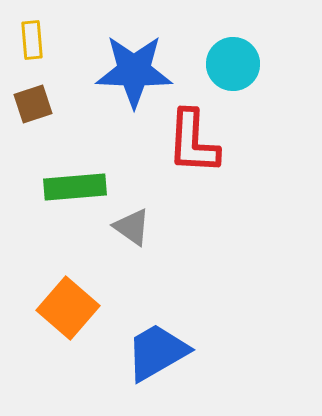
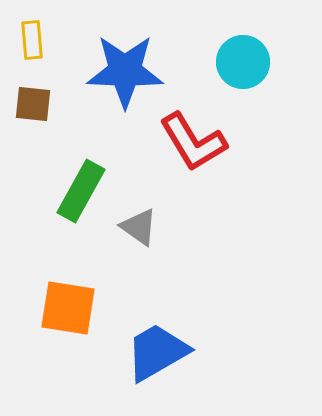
cyan circle: moved 10 px right, 2 px up
blue star: moved 9 px left
brown square: rotated 24 degrees clockwise
red L-shape: rotated 34 degrees counterclockwise
green rectangle: moved 6 px right, 4 px down; rotated 56 degrees counterclockwise
gray triangle: moved 7 px right
orange square: rotated 32 degrees counterclockwise
